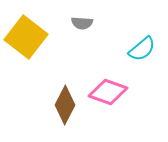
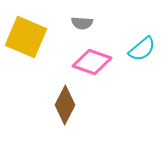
yellow square: rotated 15 degrees counterclockwise
pink diamond: moved 16 px left, 30 px up
